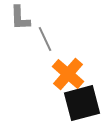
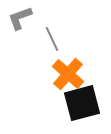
gray L-shape: rotated 72 degrees clockwise
gray line: moved 7 px right
